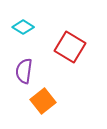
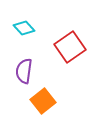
cyan diamond: moved 1 px right, 1 px down; rotated 15 degrees clockwise
red square: rotated 24 degrees clockwise
